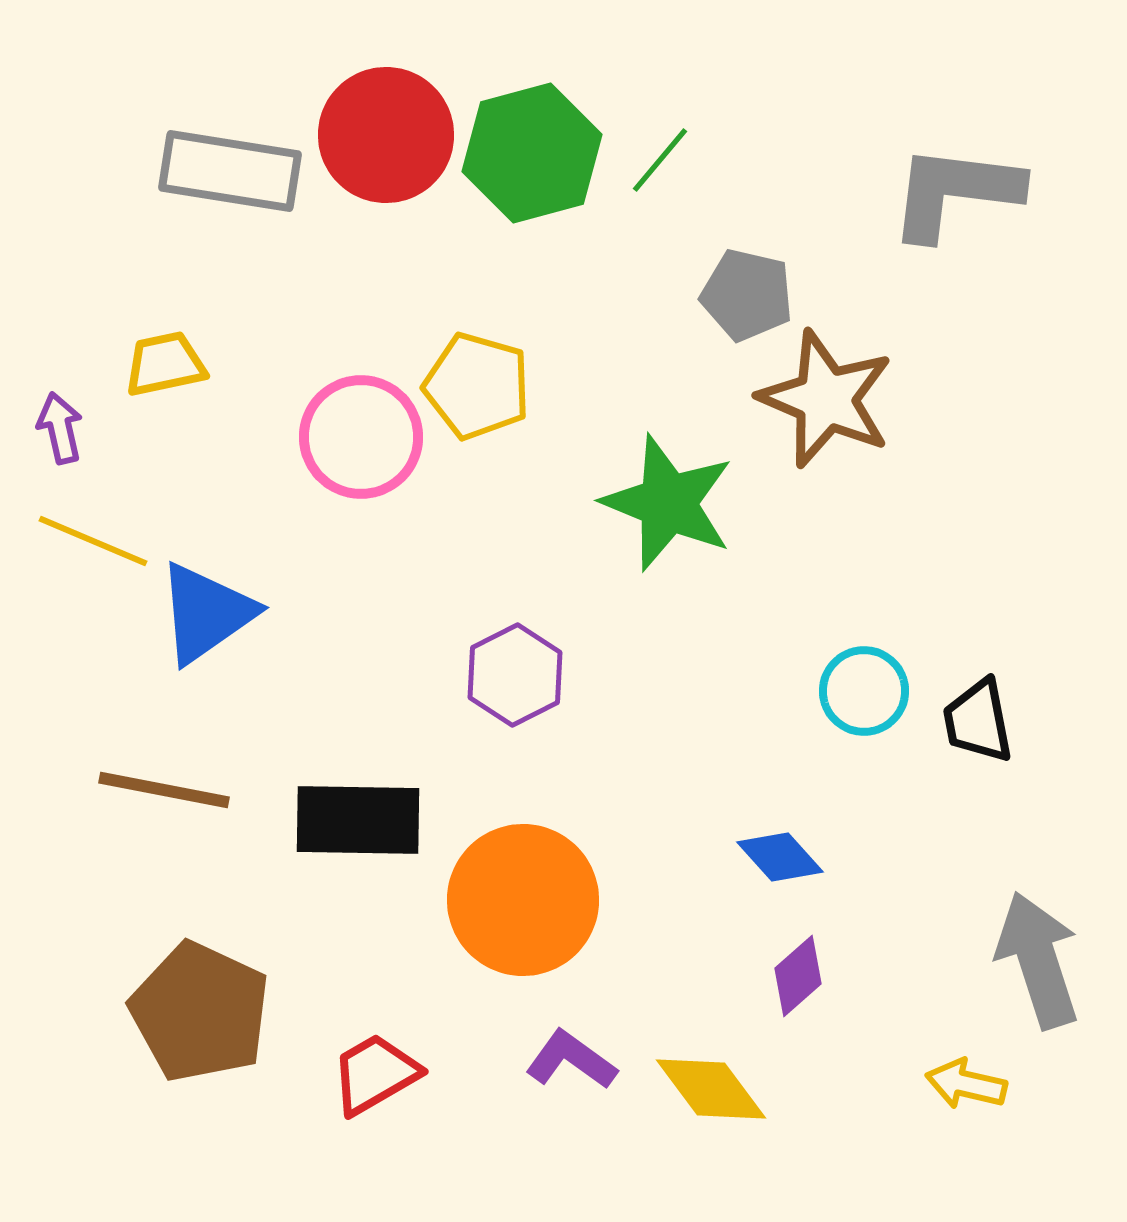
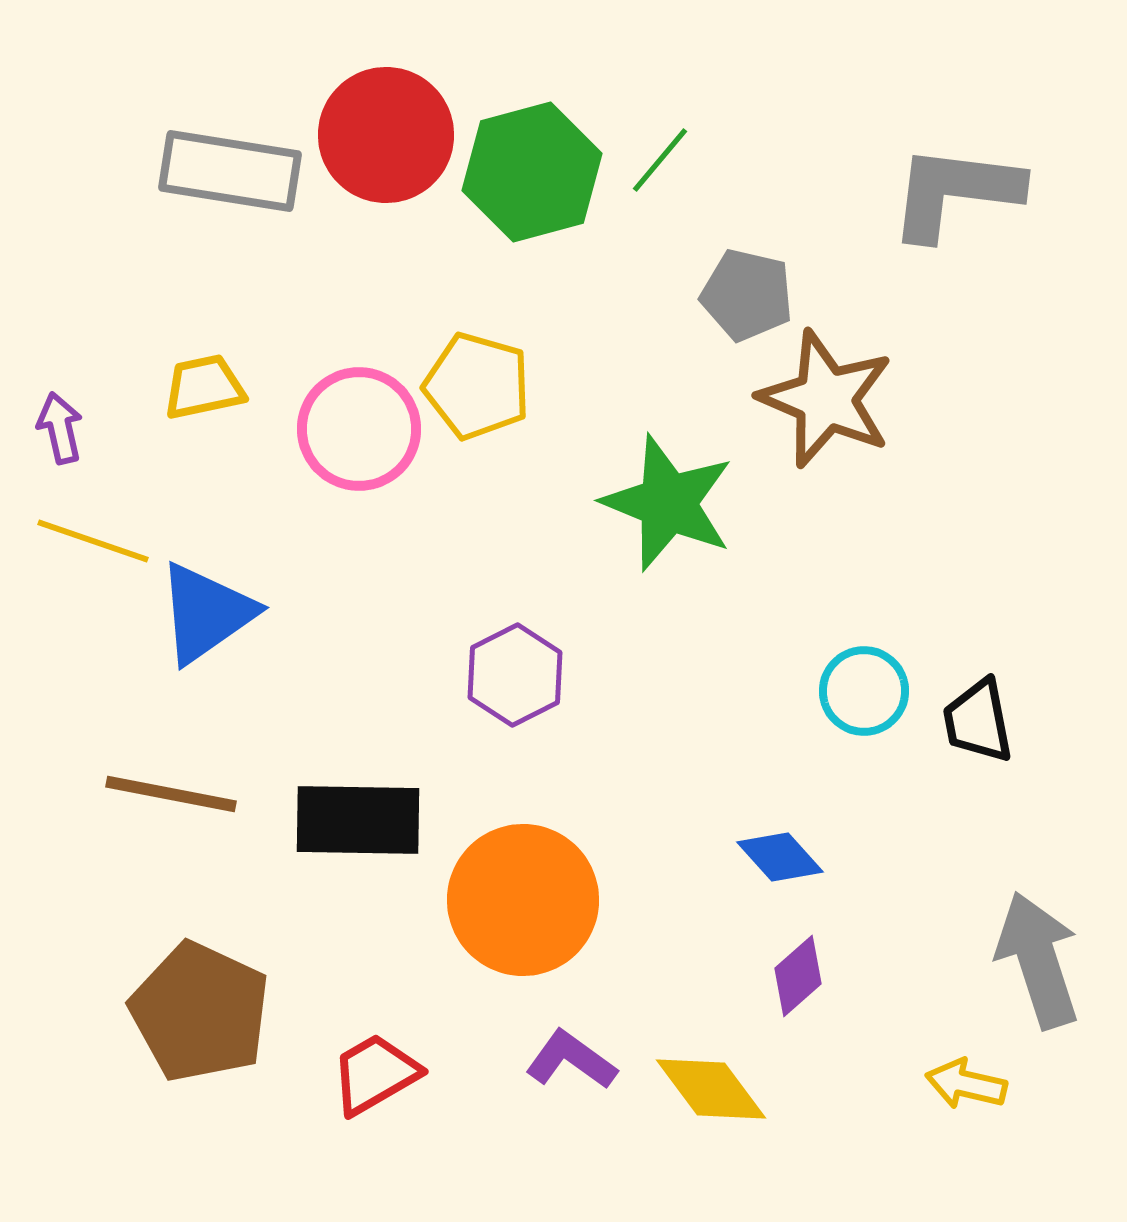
green hexagon: moved 19 px down
yellow trapezoid: moved 39 px right, 23 px down
pink circle: moved 2 px left, 8 px up
yellow line: rotated 4 degrees counterclockwise
brown line: moved 7 px right, 4 px down
